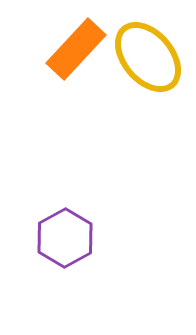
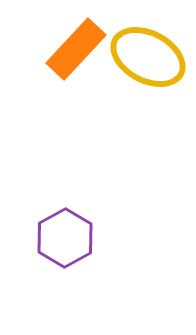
yellow ellipse: rotated 22 degrees counterclockwise
